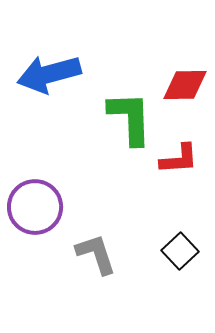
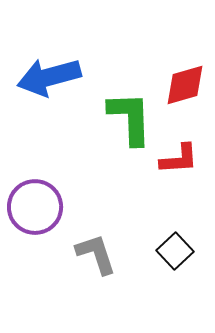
blue arrow: moved 3 px down
red diamond: rotated 15 degrees counterclockwise
black square: moved 5 px left
